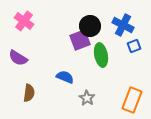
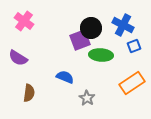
black circle: moved 1 px right, 2 px down
green ellipse: rotated 75 degrees counterclockwise
orange rectangle: moved 17 px up; rotated 35 degrees clockwise
